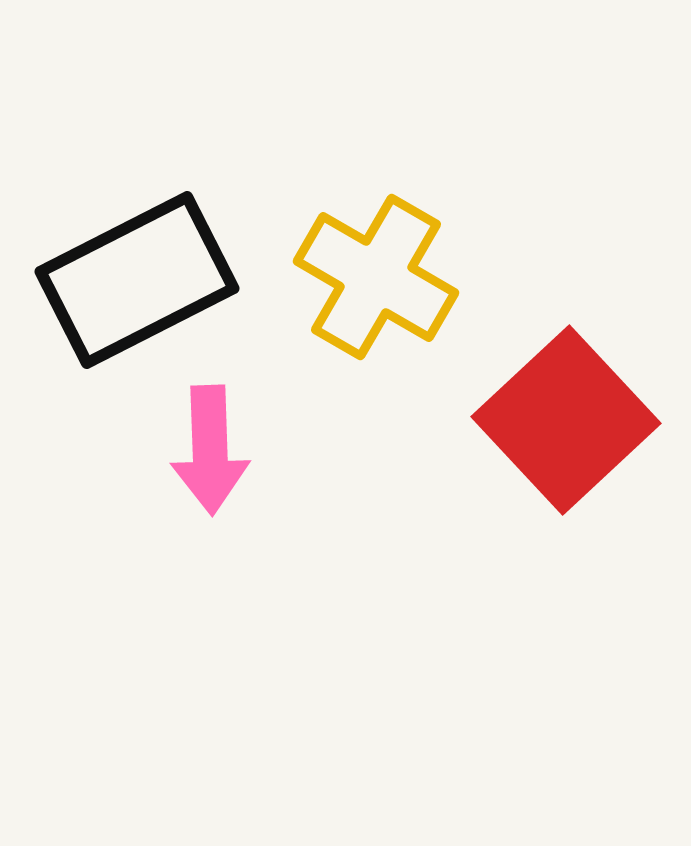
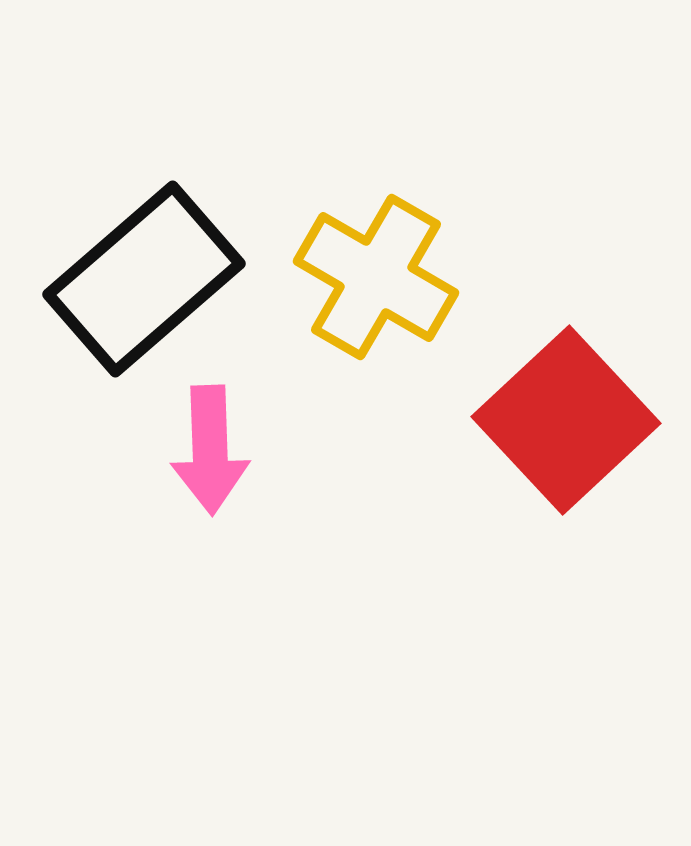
black rectangle: moved 7 px right, 1 px up; rotated 14 degrees counterclockwise
